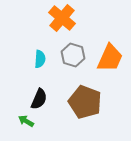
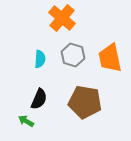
orange trapezoid: rotated 144 degrees clockwise
brown pentagon: rotated 12 degrees counterclockwise
